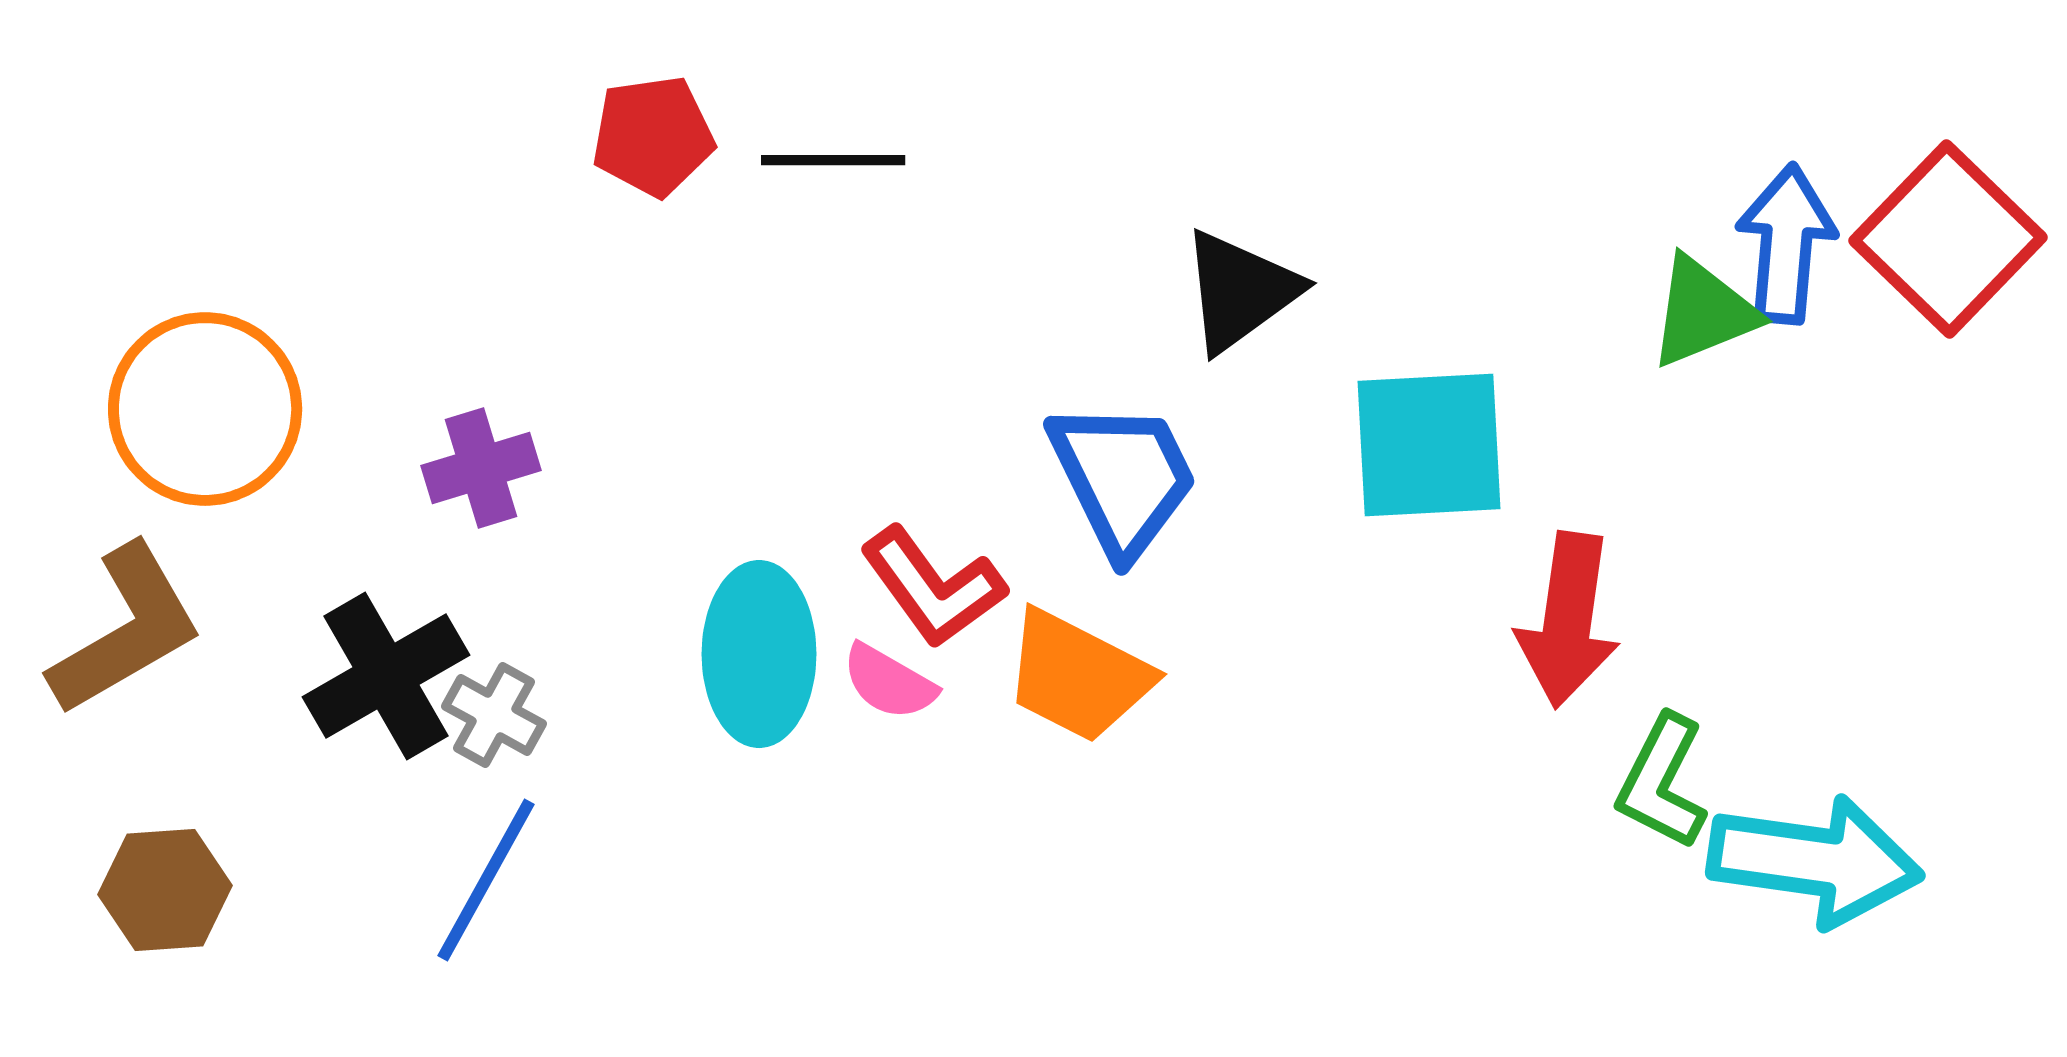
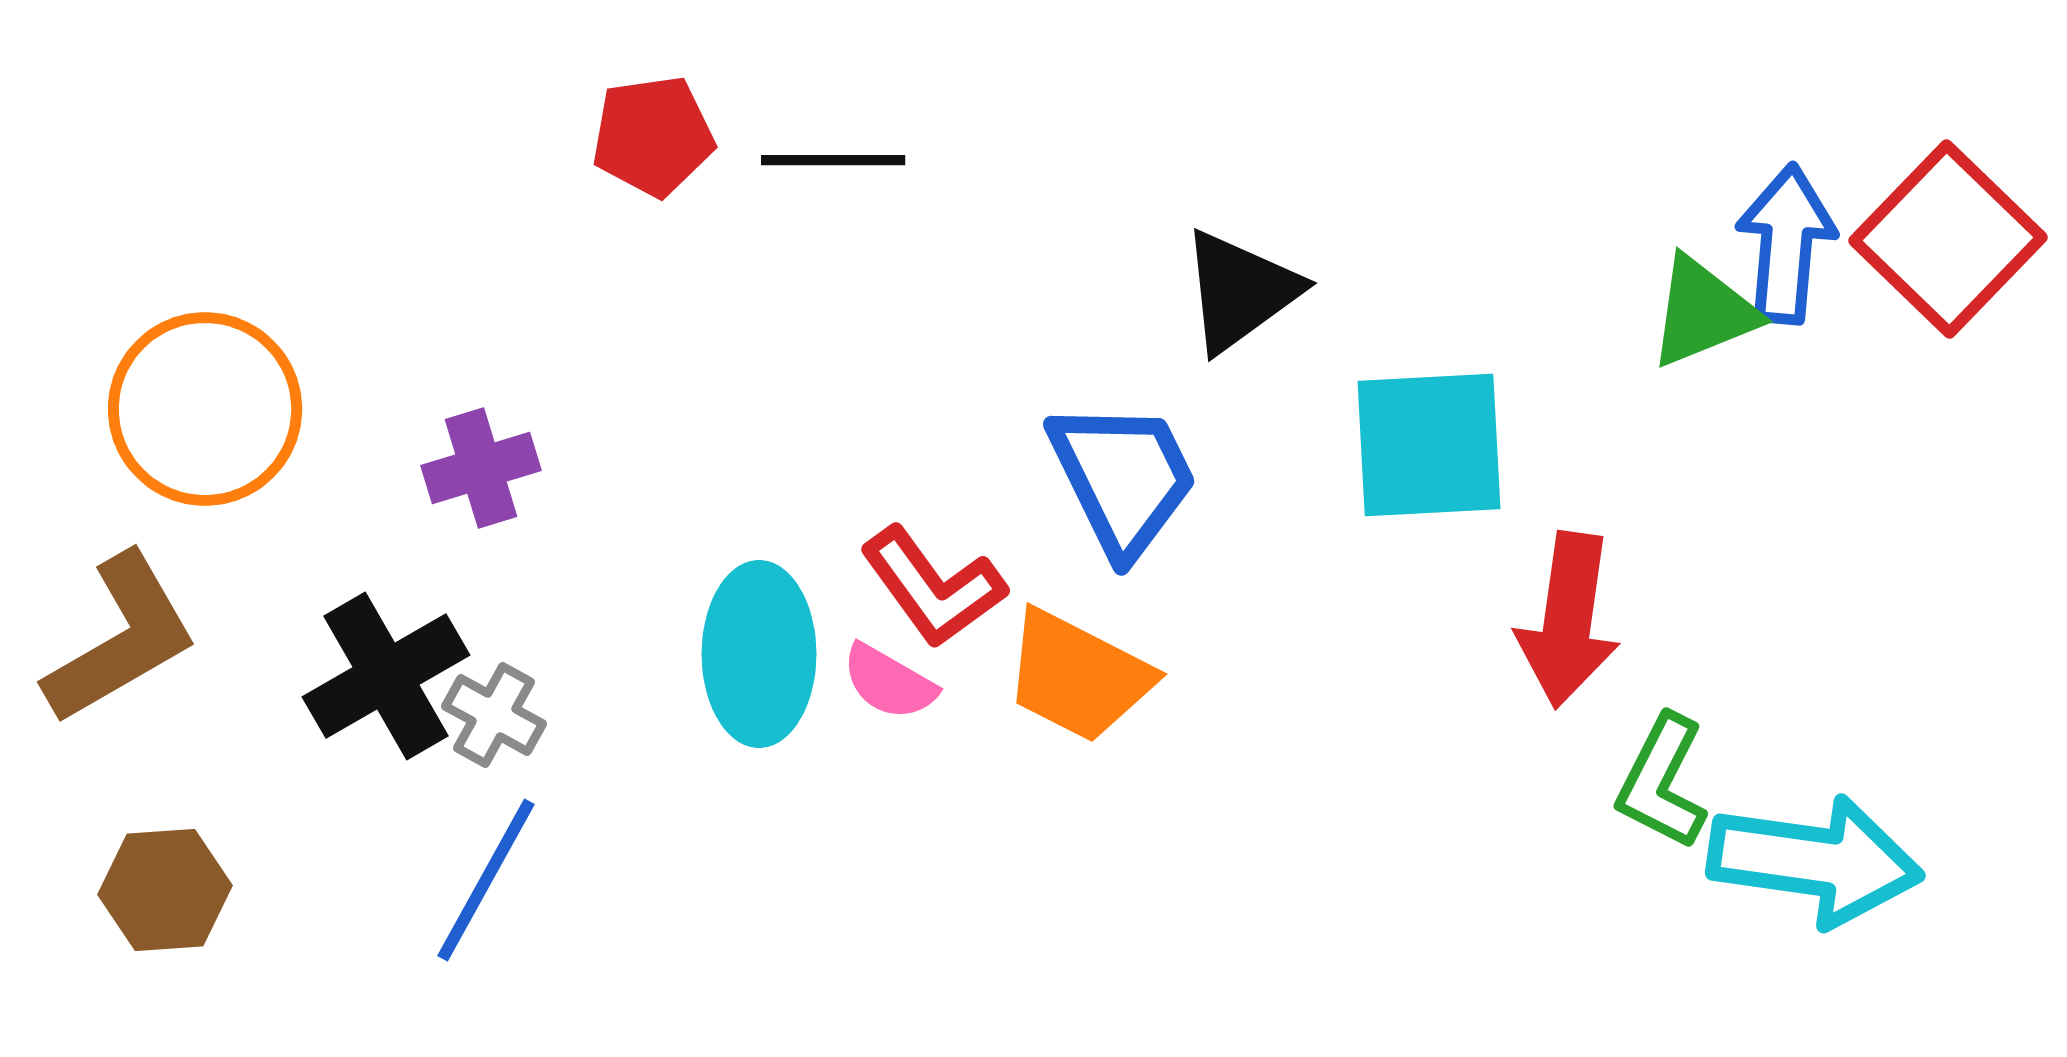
brown L-shape: moved 5 px left, 9 px down
